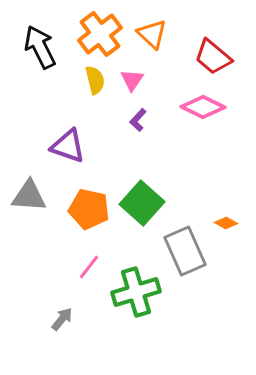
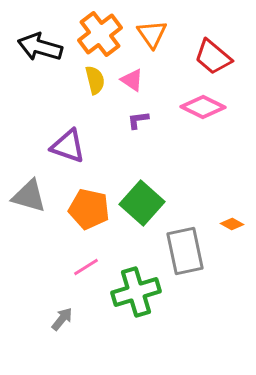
orange triangle: rotated 12 degrees clockwise
black arrow: rotated 48 degrees counterclockwise
pink triangle: rotated 30 degrees counterclockwise
purple L-shape: rotated 40 degrees clockwise
gray triangle: rotated 12 degrees clockwise
orange diamond: moved 6 px right, 1 px down
gray rectangle: rotated 12 degrees clockwise
pink line: moved 3 px left; rotated 20 degrees clockwise
